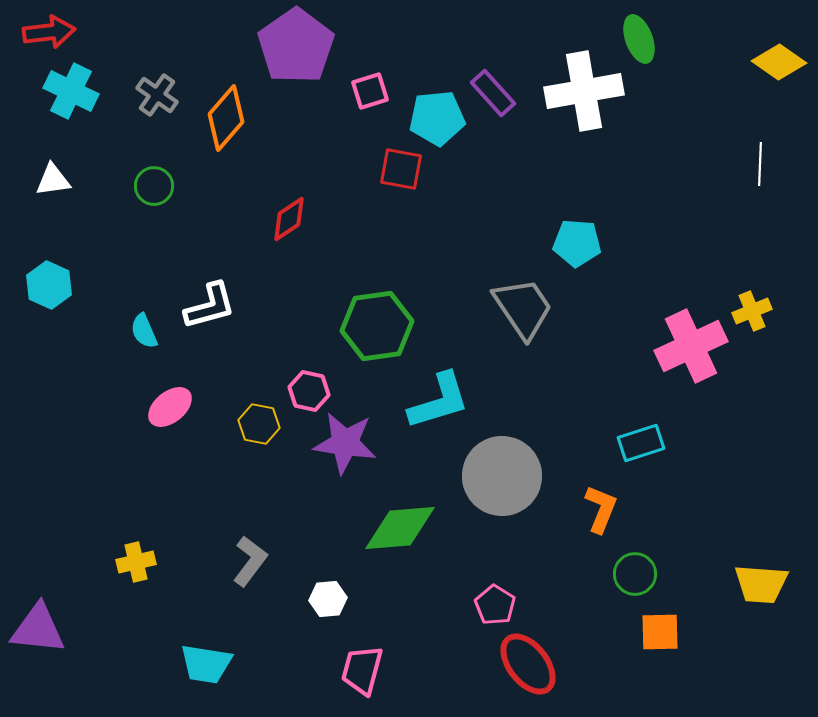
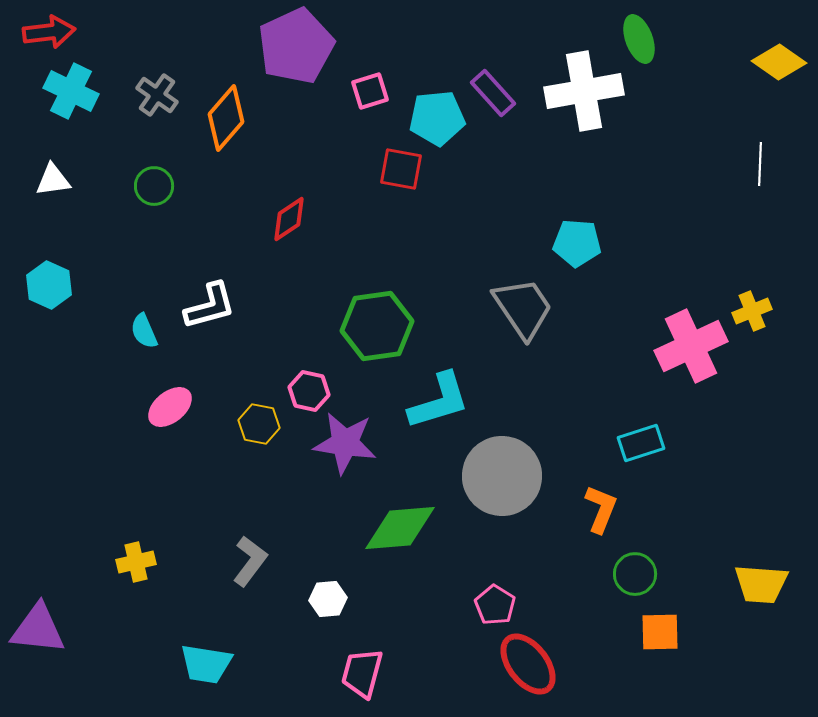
purple pentagon at (296, 46): rotated 10 degrees clockwise
pink trapezoid at (362, 670): moved 3 px down
